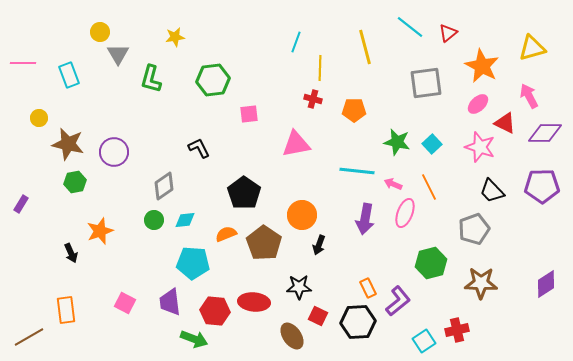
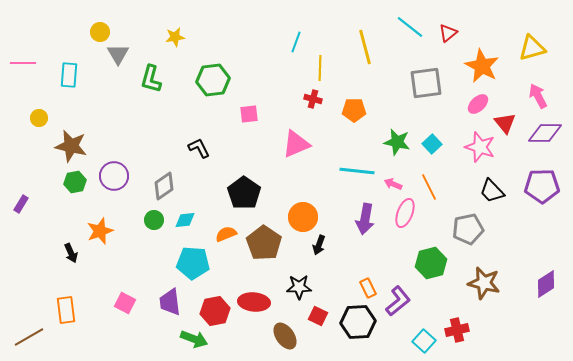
cyan rectangle at (69, 75): rotated 25 degrees clockwise
pink arrow at (529, 96): moved 9 px right
red triangle at (505, 123): rotated 25 degrees clockwise
brown star at (68, 144): moved 3 px right, 2 px down
pink triangle at (296, 144): rotated 12 degrees counterclockwise
purple circle at (114, 152): moved 24 px down
orange circle at (302, 215): moved 1 px right, 2 px down
gray pentagon at (474, 229): moved 6 px left; rotated 8 degrees clockwise
brown star at (481, 283): moved 3 px right; rotated 12 degrees clockwise
red hexagon at (215, 311): rotated 16 degrees counterclockwise
brown ellipse at (292, 336): moved 7 px left
cyan square at (424, 341): rotated 15 degrees counterclockwise
